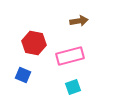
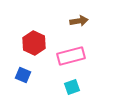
red hexagon: rotated 15 degrees clockwise
pink rectangle: moved 1 px right
cyan square: moved 1 px left
